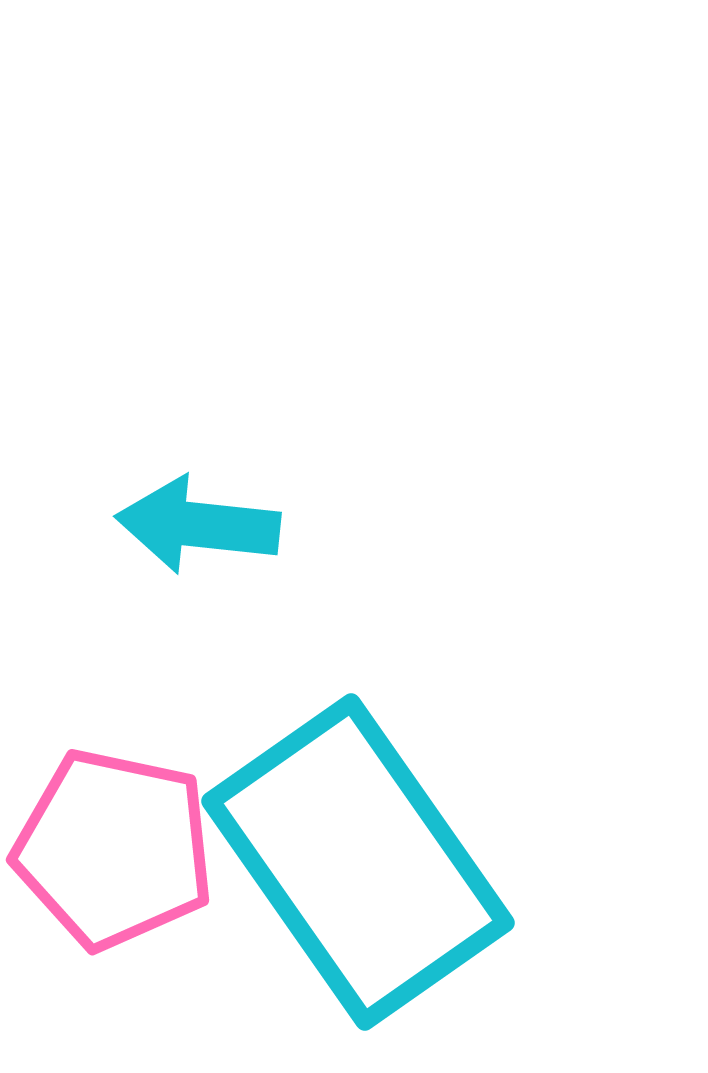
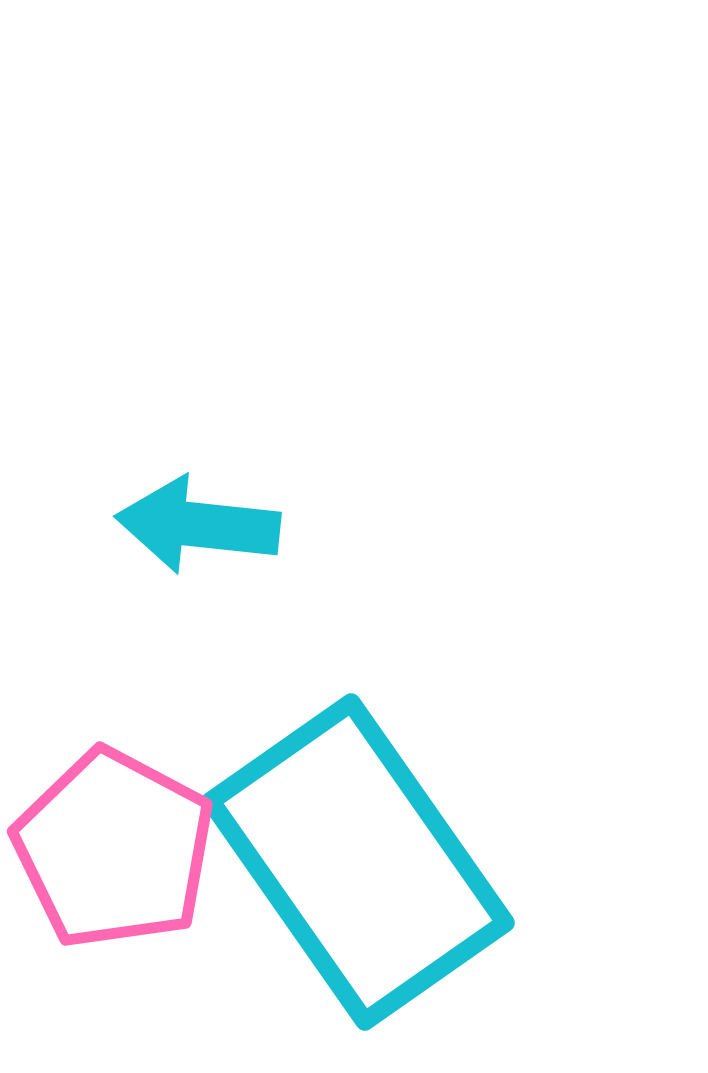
pink pentagon: rotated 16 degrees clockwise
